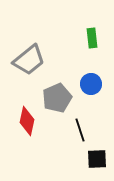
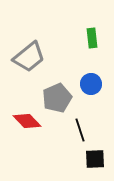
gray trapezoid: moved 3 px up
red diamond: rotated 56 degrees counterclockwise
black square: moved 2 px left
